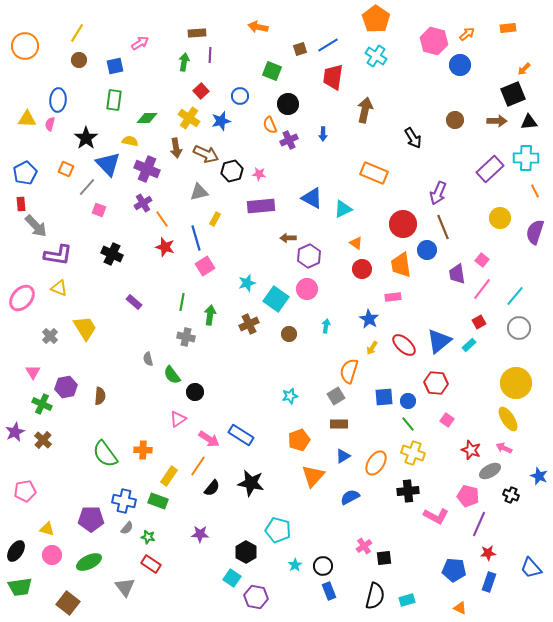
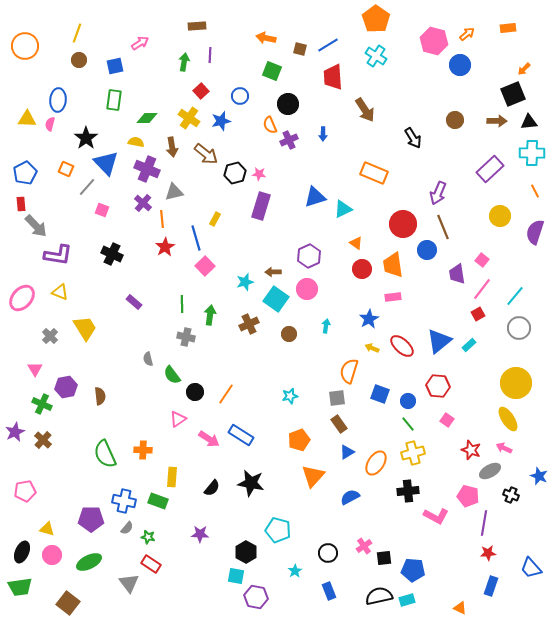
orange arrow at (258, 27): moved 8 px right, 11 px down
yellow line at (77, 33): rotated 12 degrees counterclockwise
brown rectangle at (197, 33): moved 7 px up
brown square at (300, 49): rotated 32 degrees clockwise
red trapezoid at (333, 77): rotated 12 degrees counterclockwise
brown arrow at (365, 110): rotated 135 degrees clockwise
yellow semicircle at (130, 141): moved 6 px right, 1 px down
brown arrow at (176, 148): moved 4 px left, 1 px up
brown arrow at (206, 154): rotated 15 degrees clockwise
cyan cross at (526, 158): moved 6 px right, 5 px up
blue triangle at (108, 164): moved 2 px left, 1 px up
black hexagon at (232, 171): moved 3 px right, 2 px down
gray triangle at (199, 192): moved 25 px left
blue triangle at (312, 198): moved 3 px right, 1 px up; rotated 45 degrees counterclockwise
purple cross at (143, 203): rotated 18 degrees counterclockwise
purple rectangle at (261, 206): rotated 68 degrees counterclockwise
pink square at (99, 210): moved 3 px right
yellow circle at (500, 218): moved 2 px up
orange line at (162, 219): rotated 30 degrees clockwise
brown arrow at (288, 238): moved 15 px left, 34 px down
red star at (165, 247): rotated 24 degrees clockwise
orange trapezoid at (401, 265): moved 8 px left
pink square at (205, 266): rotated 12 degrees counterclockwise
cyan star at (247, 283): moved 2 px left, 1 px up
yellow triangle at (59, 288): moved 1 px right, 4 px down
green line at (182, 302): moved 2 px down; rotated 12 degrees counterclockwise
blue star at (369, 319): rotated 12 degrees clockwise
red square at (479, 322): moved 1 px left, 8 px up
red ellipse at (404, 345): moved 2 px left, 1 px down
yellow arrow at (372, 348): rotated 80 degrees clockwise
pink triangle at (33, 372): moved 2 px right, 3 px up
red hexagon at (436, 383): moved 2 px right, 3 px down
brown semicircle at (100, 396): rotated 12 degrees counterclockwise
gray square at (336, 396): moved 1 px right, 2 px down; rotated 24 degrees clockwise
blue square at (384, 397): moved 4 px left, 3 px up; rotated 24 degrees clockwise
brown rectangle at (339, 424): rotated 54 degrees clockwise
yellow cross at (413, 453): rotated 35 degrees counterclockwise
green semicircle at (105, 454): rotated 12 degrees clockwise
blue triangle at (343, 456): moved 4 px right, 4 px up
orange line at (198, 466): moved 28 px right, 72 px up
yellow rectangle at (169, 476): moved 3 px right, 1 px down; rotated 30 degrees counterclockwise
purple line at (479, 524): moved 5 px right, 1 px up; rotated 15 degrees counterclockwise
black ellipse at (16, 551): moved 6 px right, 1 px down; rotated 10 degrees counterclockwise
cyan star at (295, 565): moved 6 px down
black circle at (323, 566): moved 5 px right, 13 px up
blue pentagon at (454, 570): moved 41 px left
cyan square at (232, 578): moved 4 px right, 2 px up; rotated 24 degrees counterclockwise
blue rectangle at (489, 582): moved 2 px right, 4 px down
gray triangle at (125, 587): moved 4 px right, 4 px up
black semicircle at (375, 596): moved 4 px right; rotated 116 degrees counterclockwise
